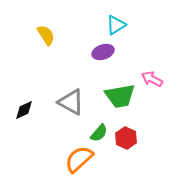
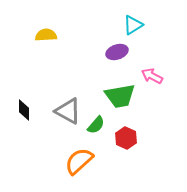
cyan triangle: moved 17 px right
yellow semicircle: rotated 60 degrees counterclockwise
purple ellipse: moved 14 px right
pink arrow: moved 3 px up
gray triangle: moved 3 px left, 9 px down
black diamond: rotated 65 degrees counterclockwise
green semicircle: moved 3 px left, 8 px up
orange semicircle: moved 2 px down
